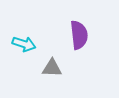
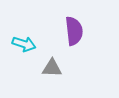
purple semicircle: moved 5 px left, 4 px up
